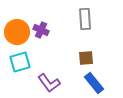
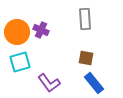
brown square: rotated 14 degrees clockwise
